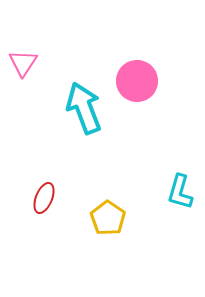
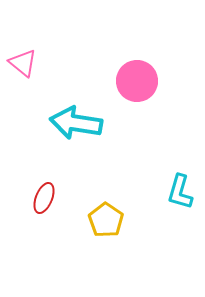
pink triangle: rotated 24 degrees counterclockwise
cyan arrow: moved 8 px left, 15 px down; rotated 60 degrees counterclockwise
yellow pentagon: moved 2 px left, 2 px down
